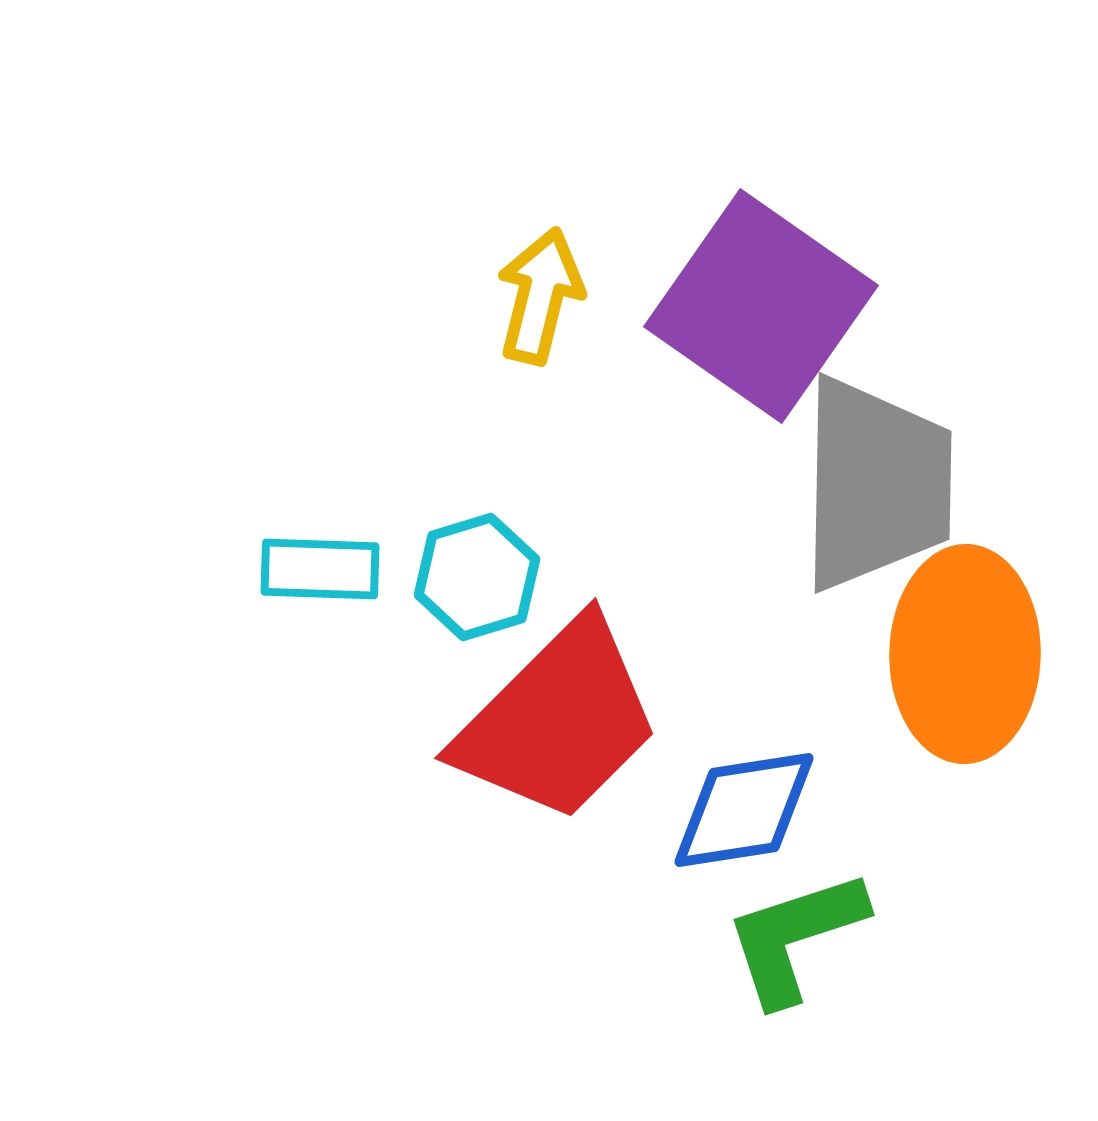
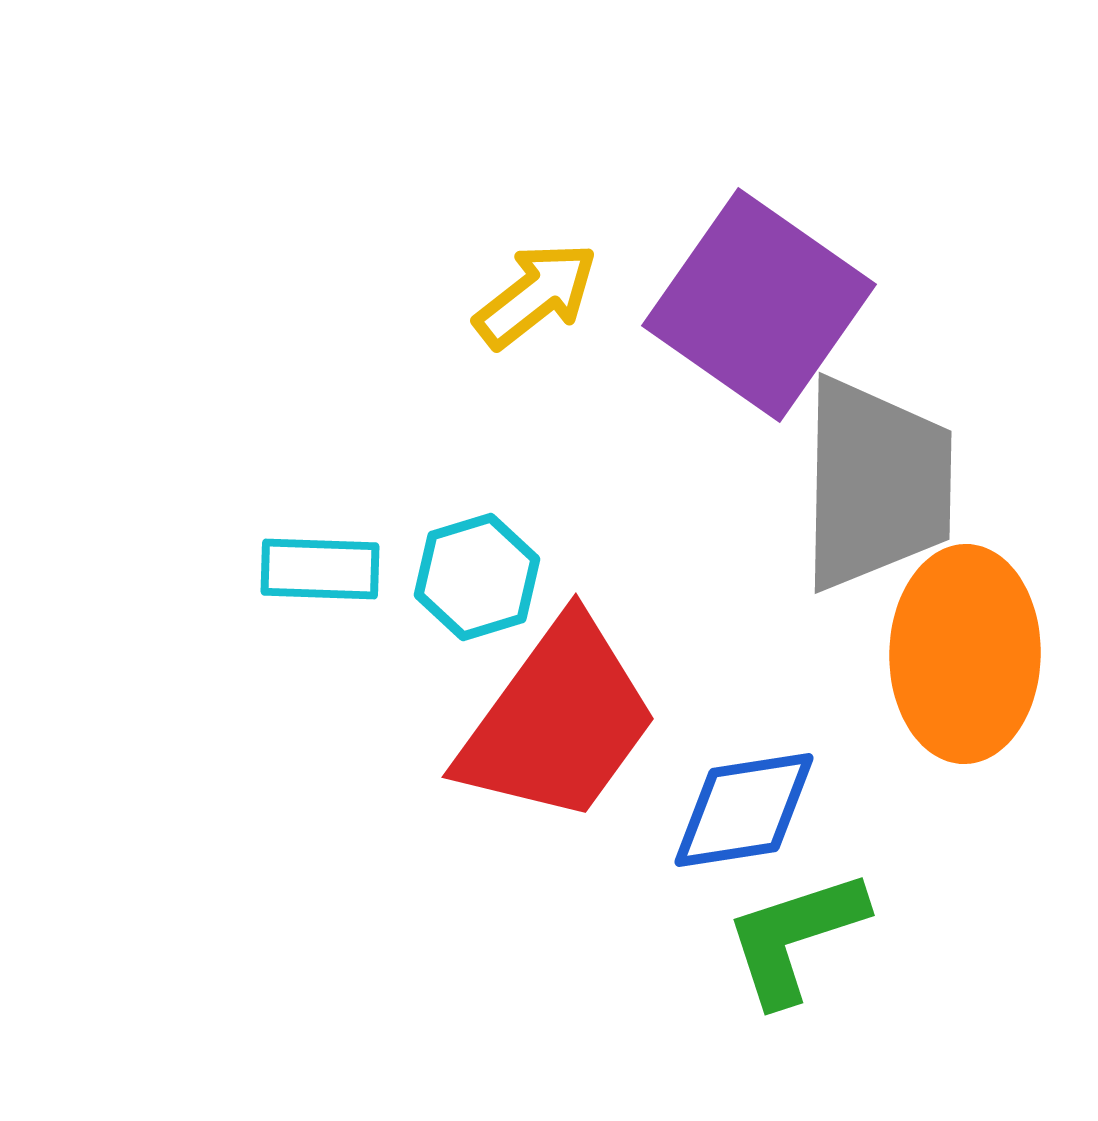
yellow arrow: moved 4 px left, 1 px up; rotated 38 degrees clockwise
purple square: moved 2 px left, 1 px up
red trapezoid: rotated 9 degrees counterclockwise
